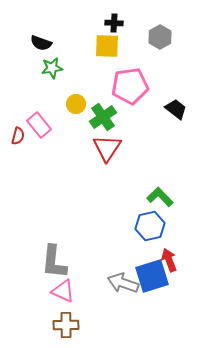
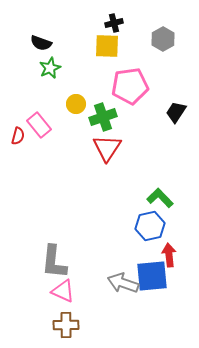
black cross: rotated 18 degrees counterclockwise
gray hexagon: moved 3 px right, 2 px down
green star: moved 2 px left; rotated 15 degrees counterclockwise
black trapezoid: moved 3 px down; rotated 95 degrees counterclockwise
green cross: rotated 16 degrees clockwise
green L-shape: moved 1 px down
red arrow: moved 5 px up; rotated 15 degrees clockwise
blue square: rotated 12 degrees clockwise
